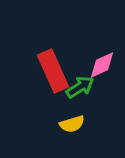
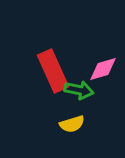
pink diamond: moved 1 px right, 4 px down; rotated 8 degrees clockwise
green arrow: moved 1 px left, 3 px down; rotated 44 degrees clockwise
